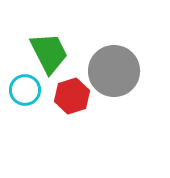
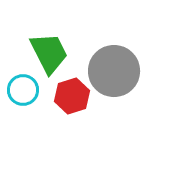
cyan circle: moved 2 px left
